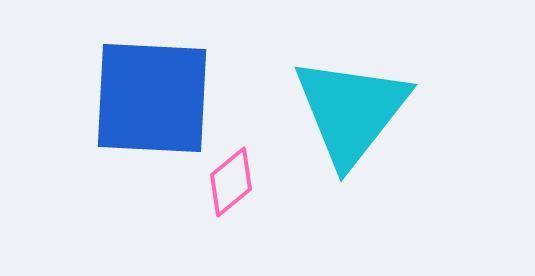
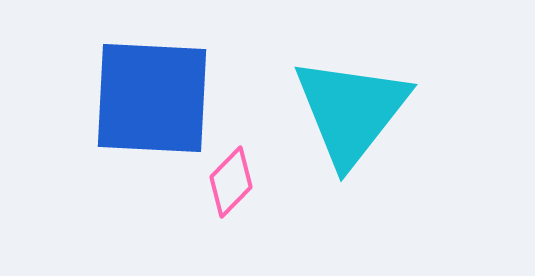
pink diamond: rotated 6 degrees counterclockwise
